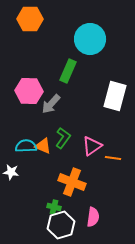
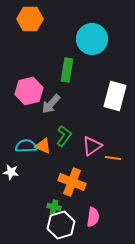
cyan circle: moved 2 px right
green rectangle: moved 1 px left, 1 px up; rotated 15 degrees counterclockwise
pink hexagon: rotated 16 degrees counterclockwise
green L-shape: moved 1 px right, 2 px up
